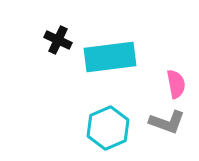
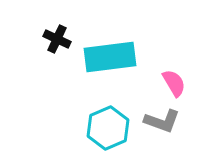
black cross: moved 1 px left, 1 px up
pink semicircle: moved 2 px left, 1 px up; rotated 20 degrees counterclockwise
gray L-shape: moved 5 px left, 1 px up
